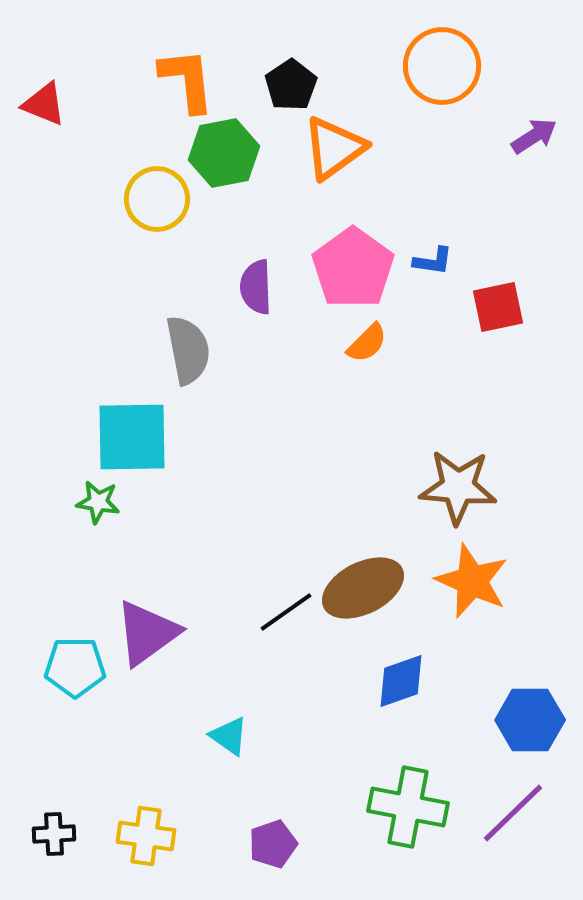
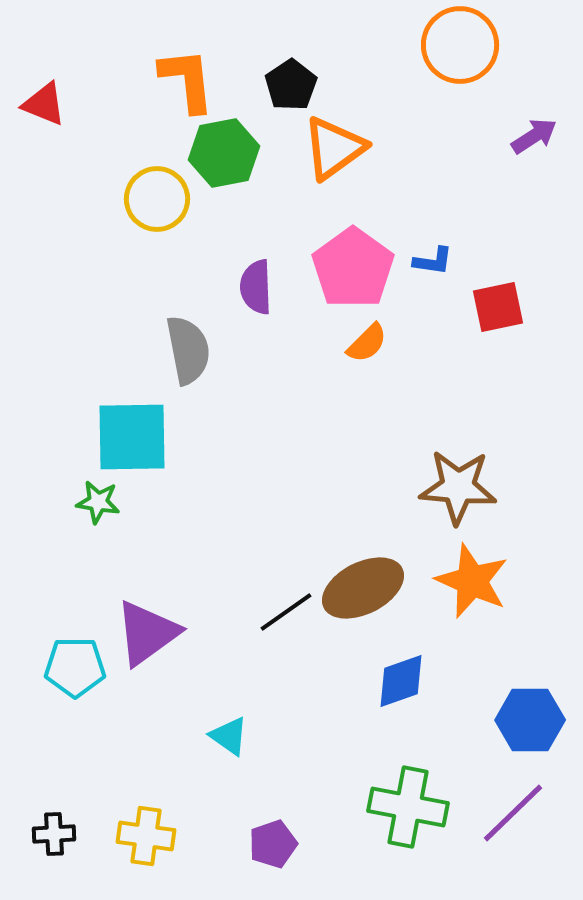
orange circle: moved 18 px right, 21 px up
